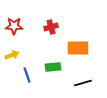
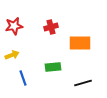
red star: rotated 12 degrees counterclockwise
orange rectangle: moved 2 px right, 5 px up
blue line: moved 4 px left, 3 px down
